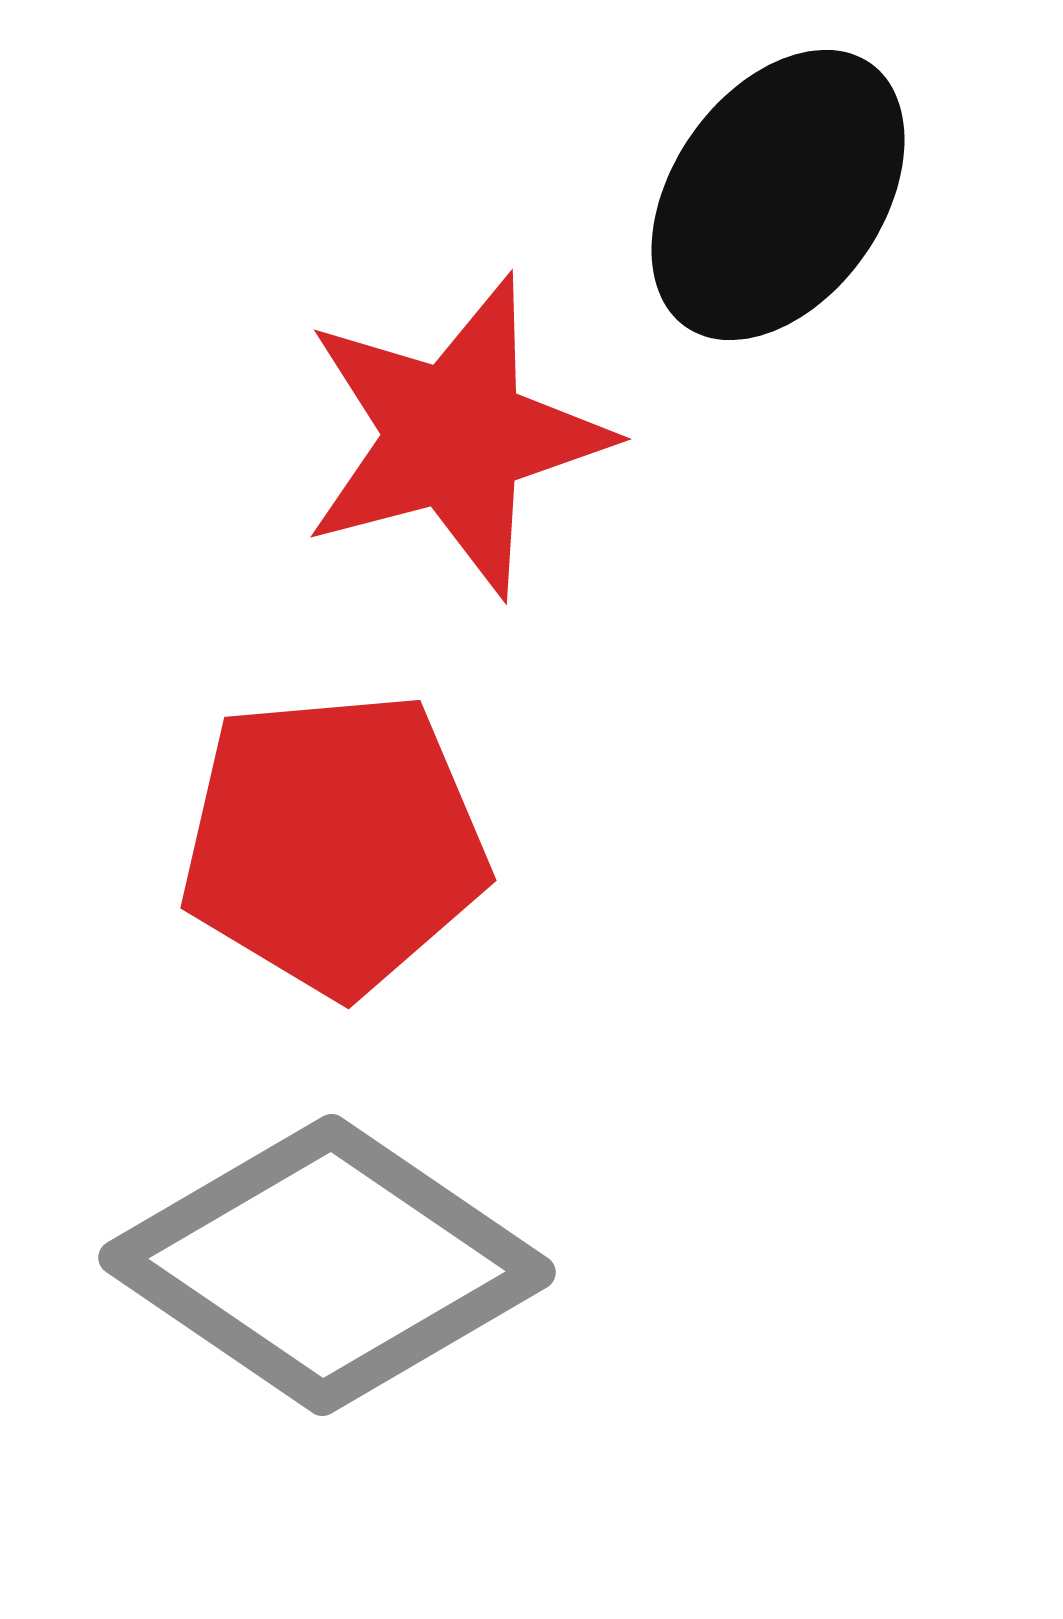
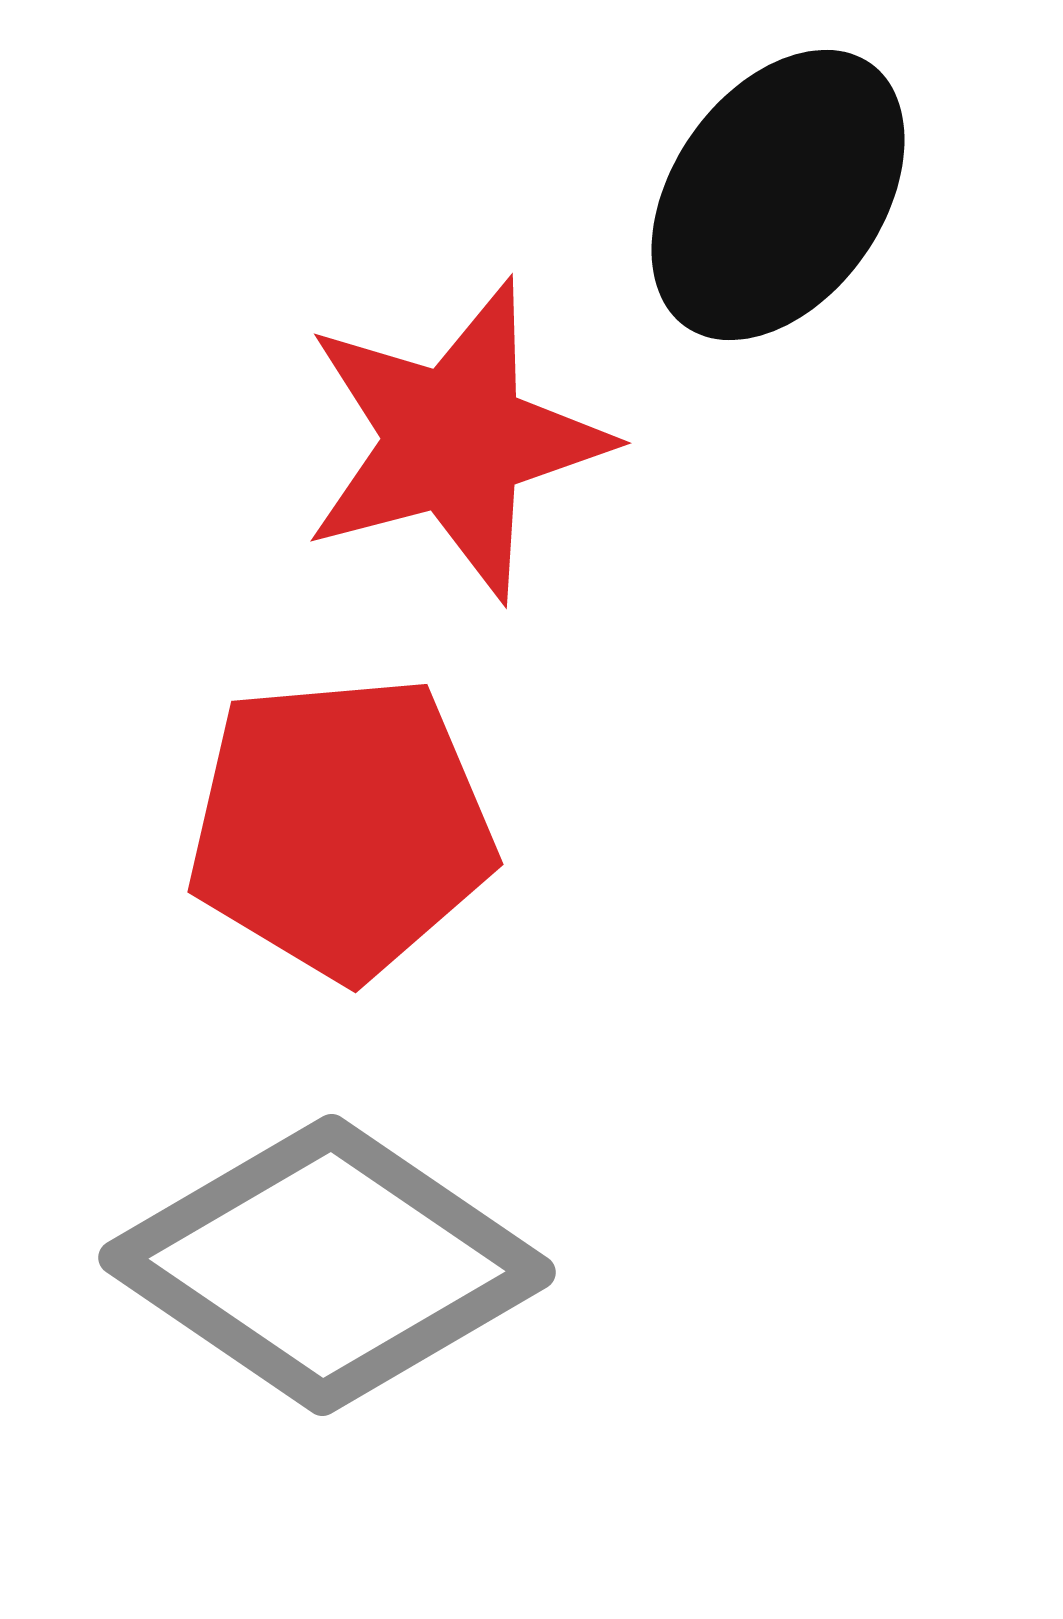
red star: moved 4 px down
red pentagon: moved 7 px right, 16 px up
